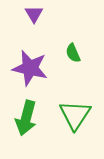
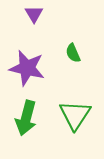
purple star: moved 3 px left
